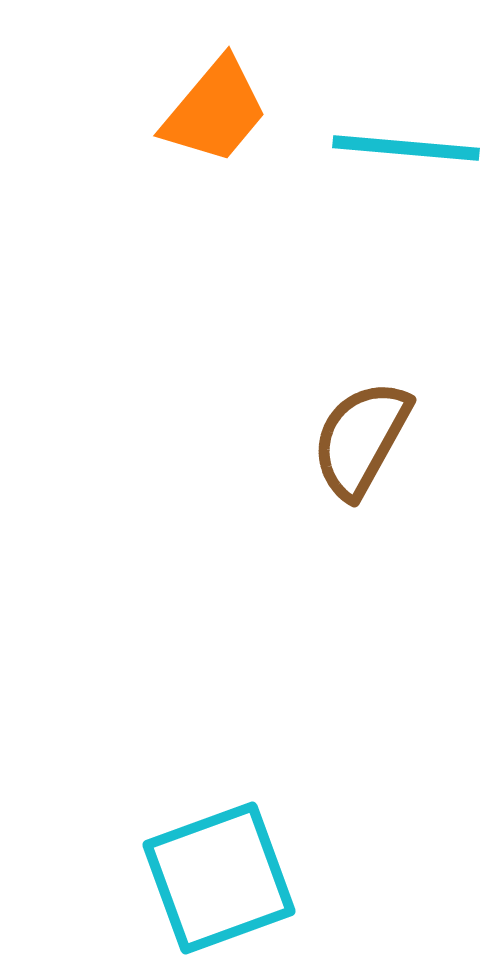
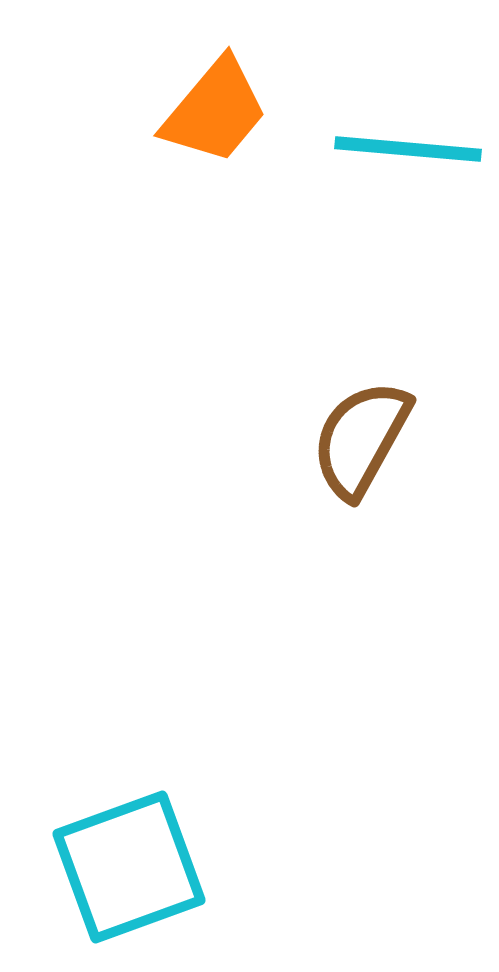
cyan line: moved 2 px right, 1 px down
cyan square: moved 90 px left, 11 px up
